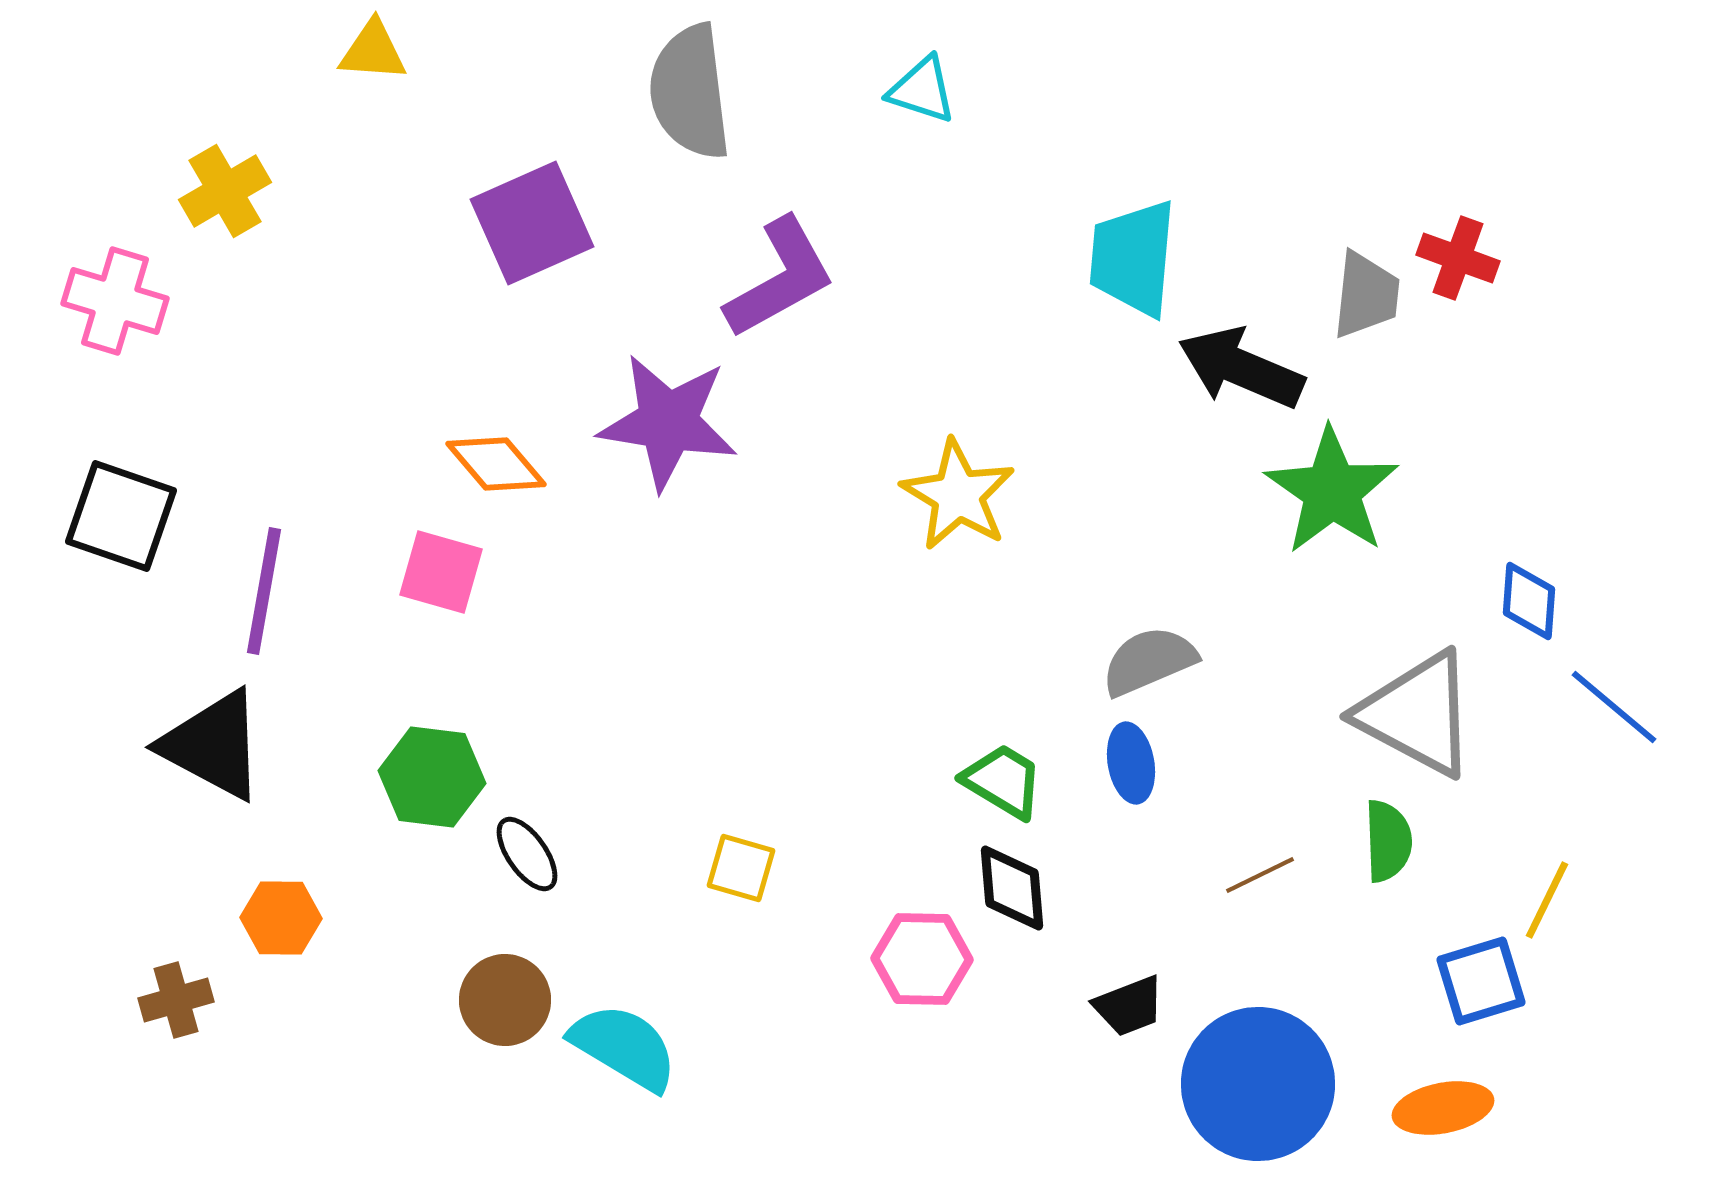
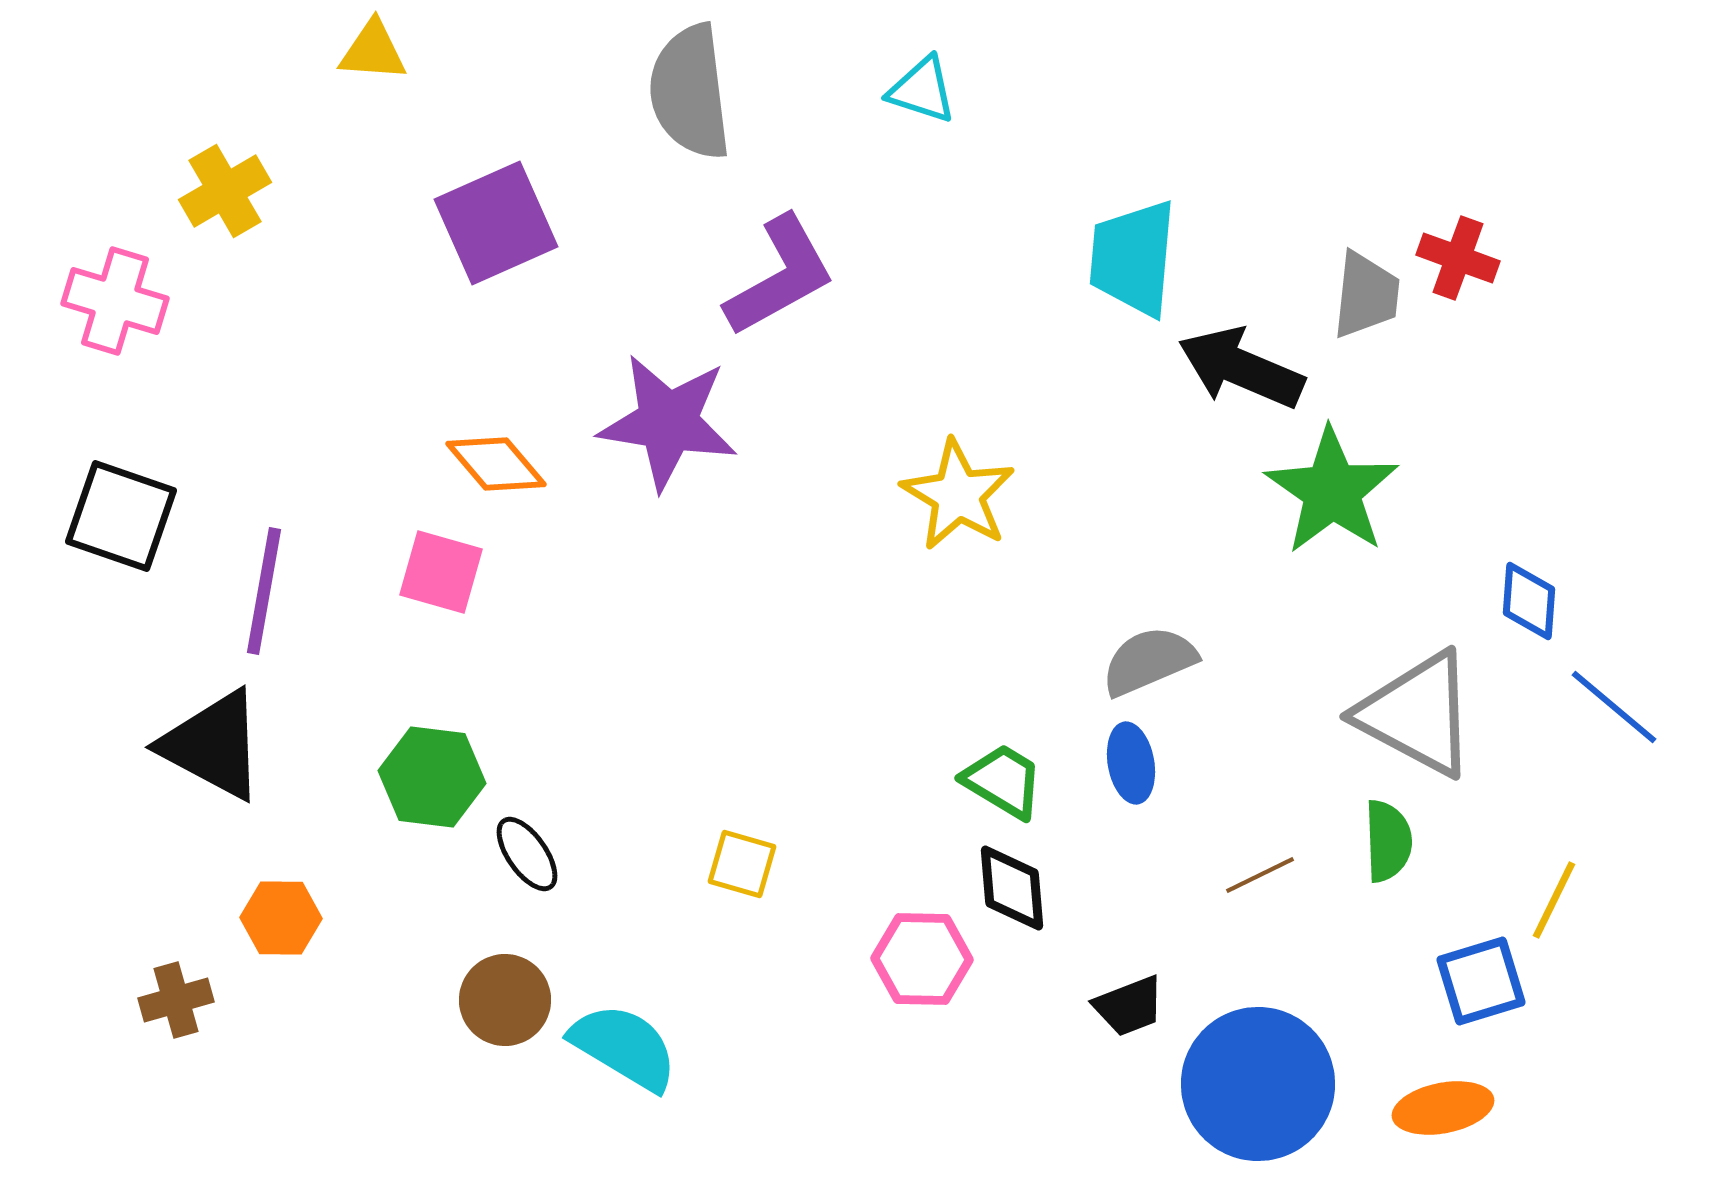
purple square at (532, 223): moved 36 px left
purple L-shape at (780, 278): moved 2 px up
yellow square at (741, 868): moved 1 px right, 4 px up
yellow line at (1547, 900): moved 7 px right
